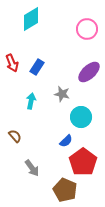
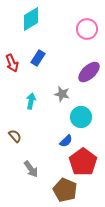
blue rectangle: moved 1 px right, 9 px up
gray arrow: moved 1 px left, 1 px down
